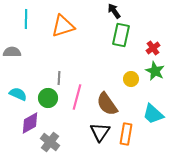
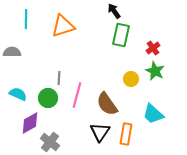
pink line: moved 2 px up
